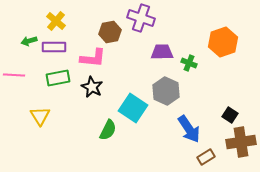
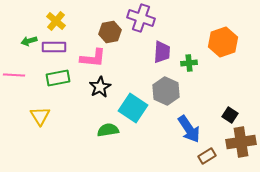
purple trapezoid: rotated 95 degrees clockwise
green cross: rotated 28 degrees counterclockwise
black star: moved 8 px right; rotated 15 degrees clockwise
green semicircle: rotated 125 degrees counterclockwise
brown rectangle: moved 1 px right, 1 px up
